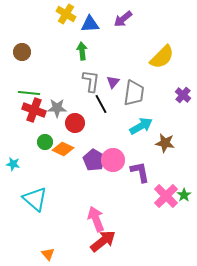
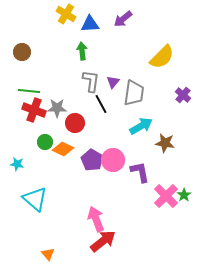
green line: moved 2 px up
purple pentagon: moved 2 px left
cyan star: moved 4 px right
